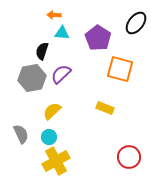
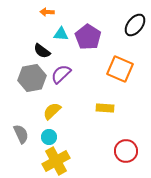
orange arrow: moved 7 px left, 3 px up
black ellipse: moved 1 px left, 2 px down
cyan triangle: moved 1 px left, 1 px down
purple pentagon: moved 10 px left, 1 px up
black semicircle: rotated 72 degrees counterclockwise
orange square: rotated 8 degrees clockwise
yellow rectangle: rotated 18 degrees counterclockwise
red circle: moved 3 px left, 6 px up
